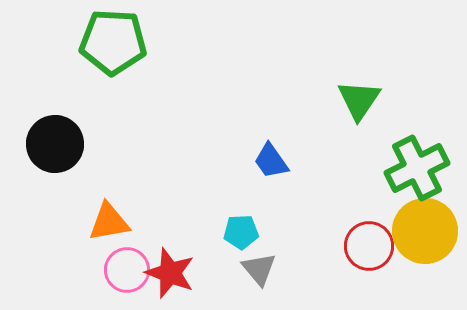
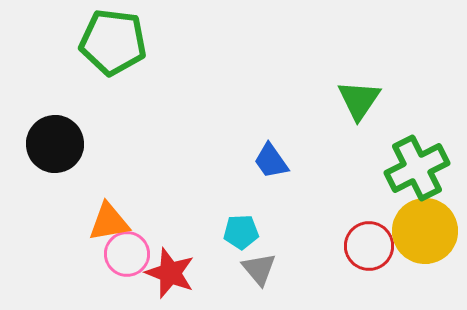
green pentagon: rotated 4 degrees clockwise
pink circle: moved 16 px up
